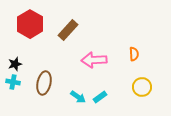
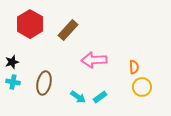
orange semicircle: moved 13 px down
black star: moved 3 px left, 2 px up
